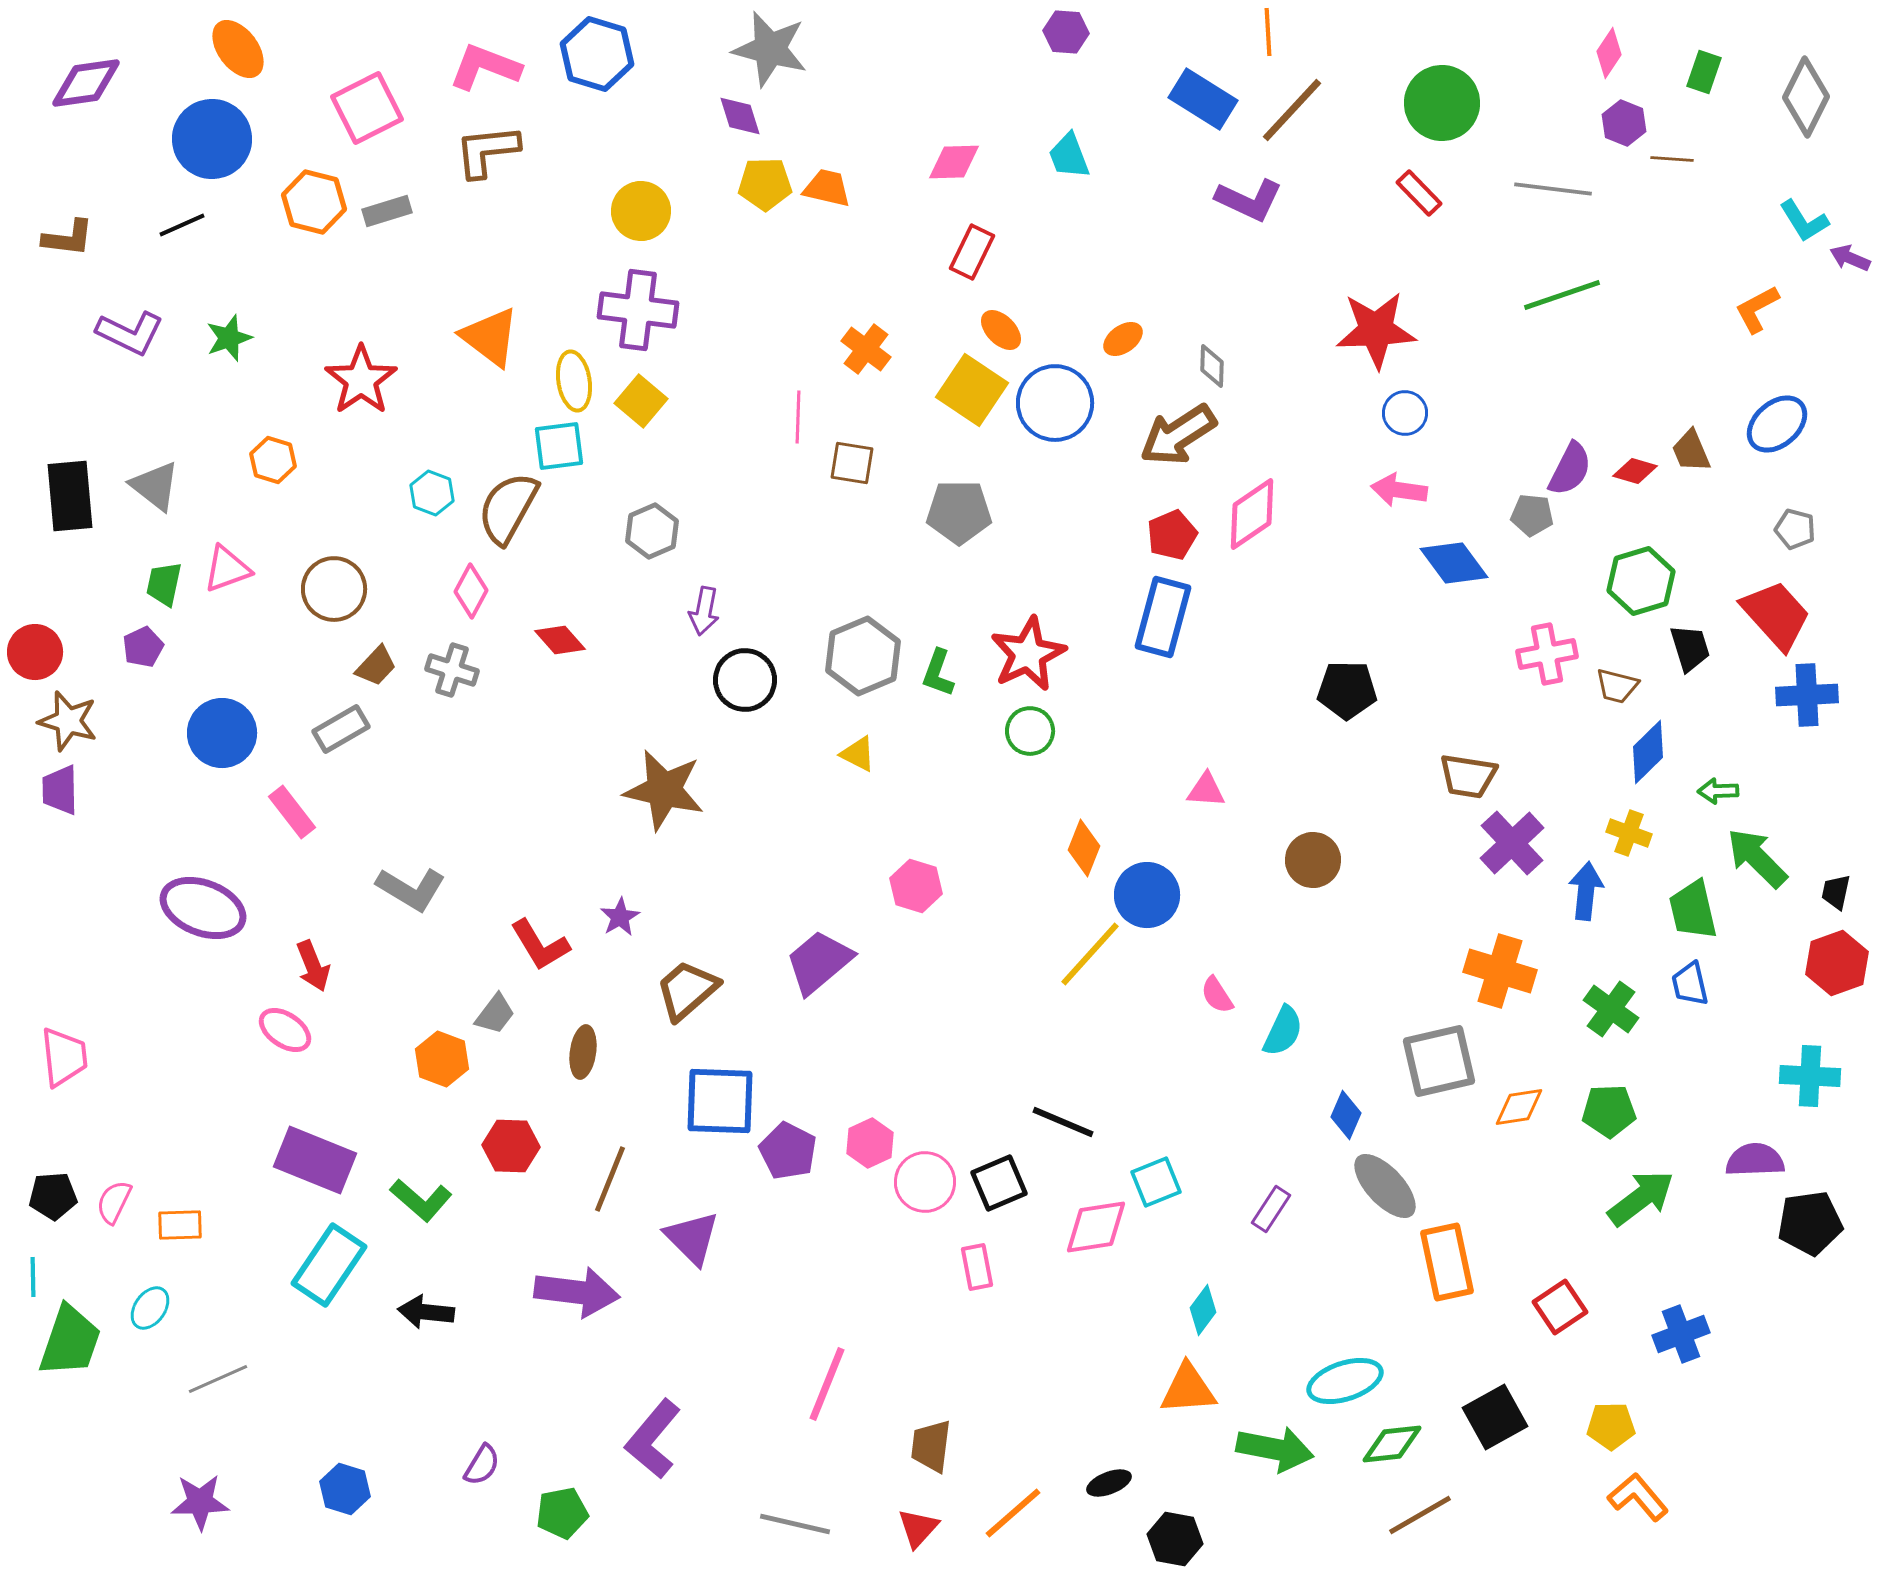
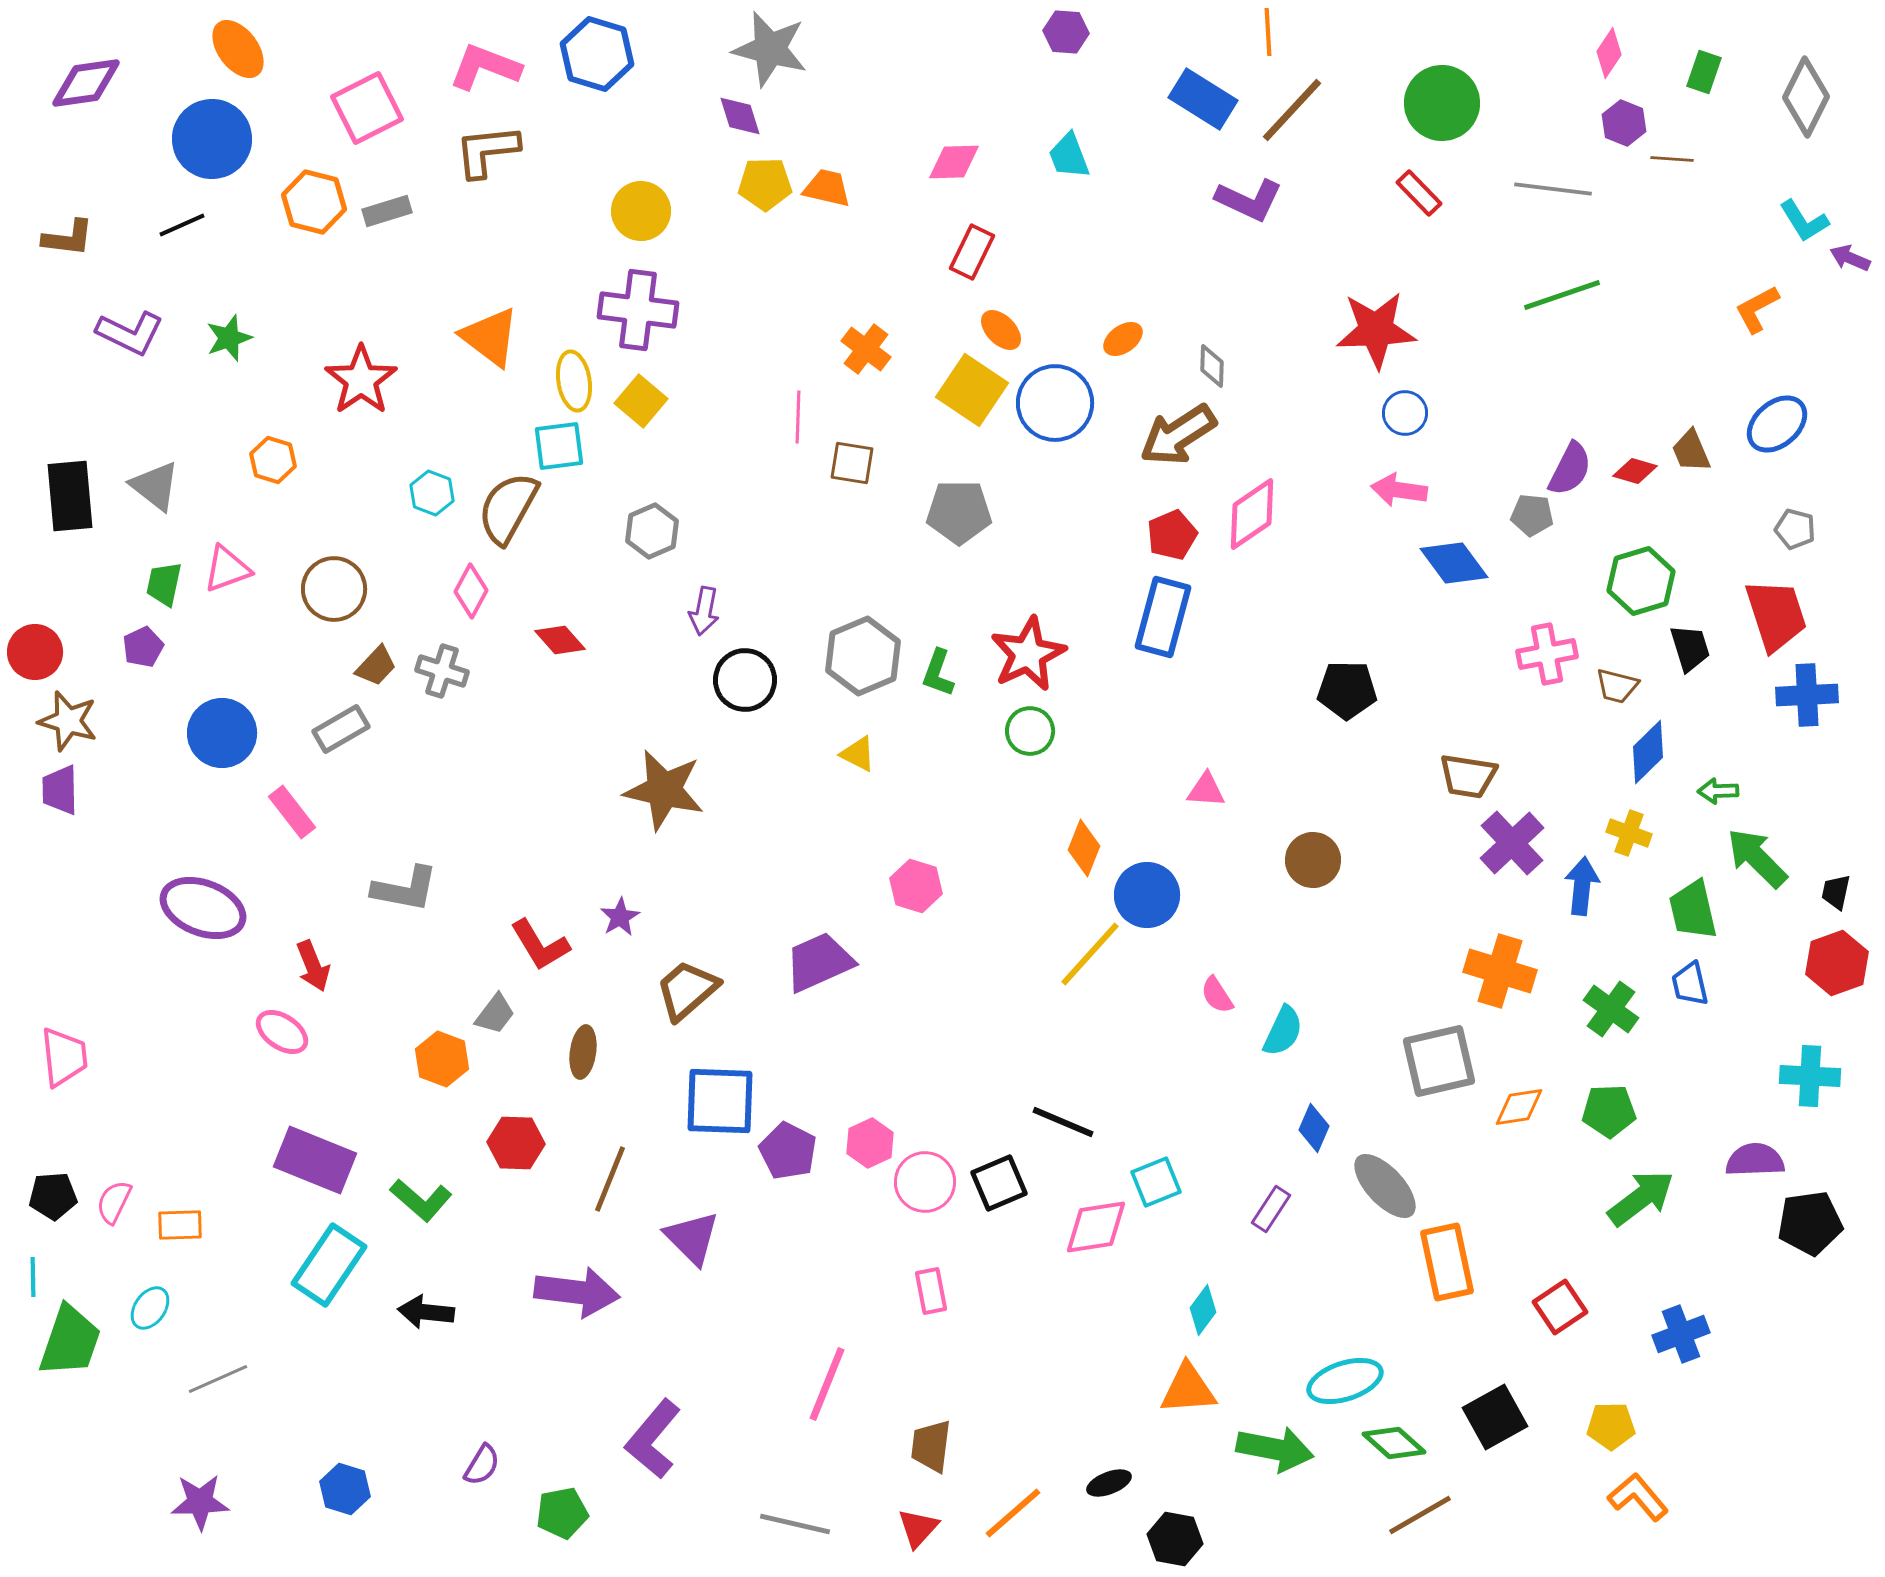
red trapezoid at (1776, 615): rotated 24 degrees clockwise
gray cross at (452, 670): moved 10 px left, 1 px down
gray L-shape at (411, 889): moved 6 px left; rotated 20 degrees counterclockwise
blue arrow at (1586, 891): moved 4 px left, 5 px up
purple trapezoid at (819, 962): rotated 16 degrees clockwise
pink ellipse at (285, 1030): moved 3 px left, 2 px down
blue diamond at (1346, 1115): moved 32 px left, 13 px down
red hexagon at (511, 1146): moved 5 px right, 3 px up
pink rectangle at (977, 1267): moved 46 px left, 24 px down
green diamond at (1392, 1444): moved 2 px right, 1 px up; rotated 48 degrees clockwise
